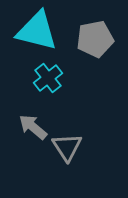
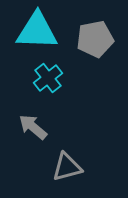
cyan triangle: rotated 12 degrees counterclockwise
gray triangle: moved 20 px down; rotated 48 degrees clockwise
